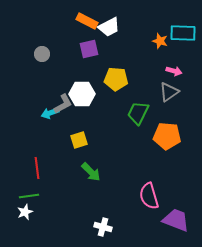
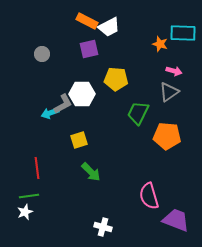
orange star: moved 3 px down
